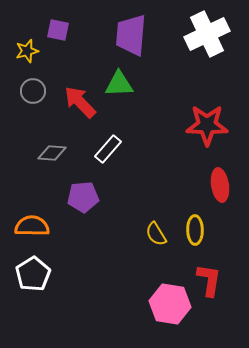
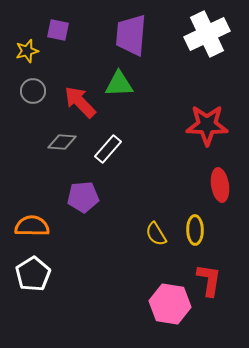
gray diamond: moved 10 px right, 11 px up
